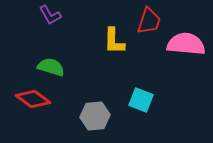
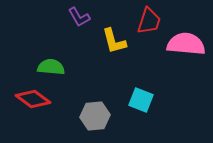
purple L-shape: moved 29 px right, 2 px down
yellow L-shape: rotated 16 degrees counterclockwise
green semicircle: rotated 12 degrees counterclockwise
